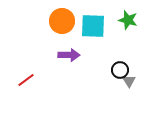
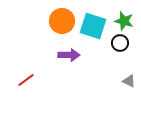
green star: moved 4 px left, 1 px down
cyan square: rotated 16 degrees clockwise
black circle: moved 27 px up
gray triangle: rotated 32 degrees counterclockwise
